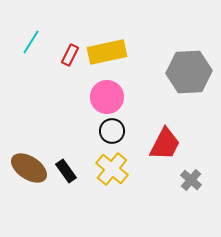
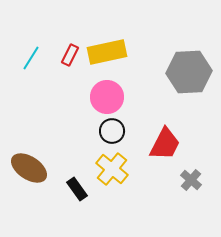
cyan line: moved 16 px down
black rectangle: moved 11 px right, 18 px down
